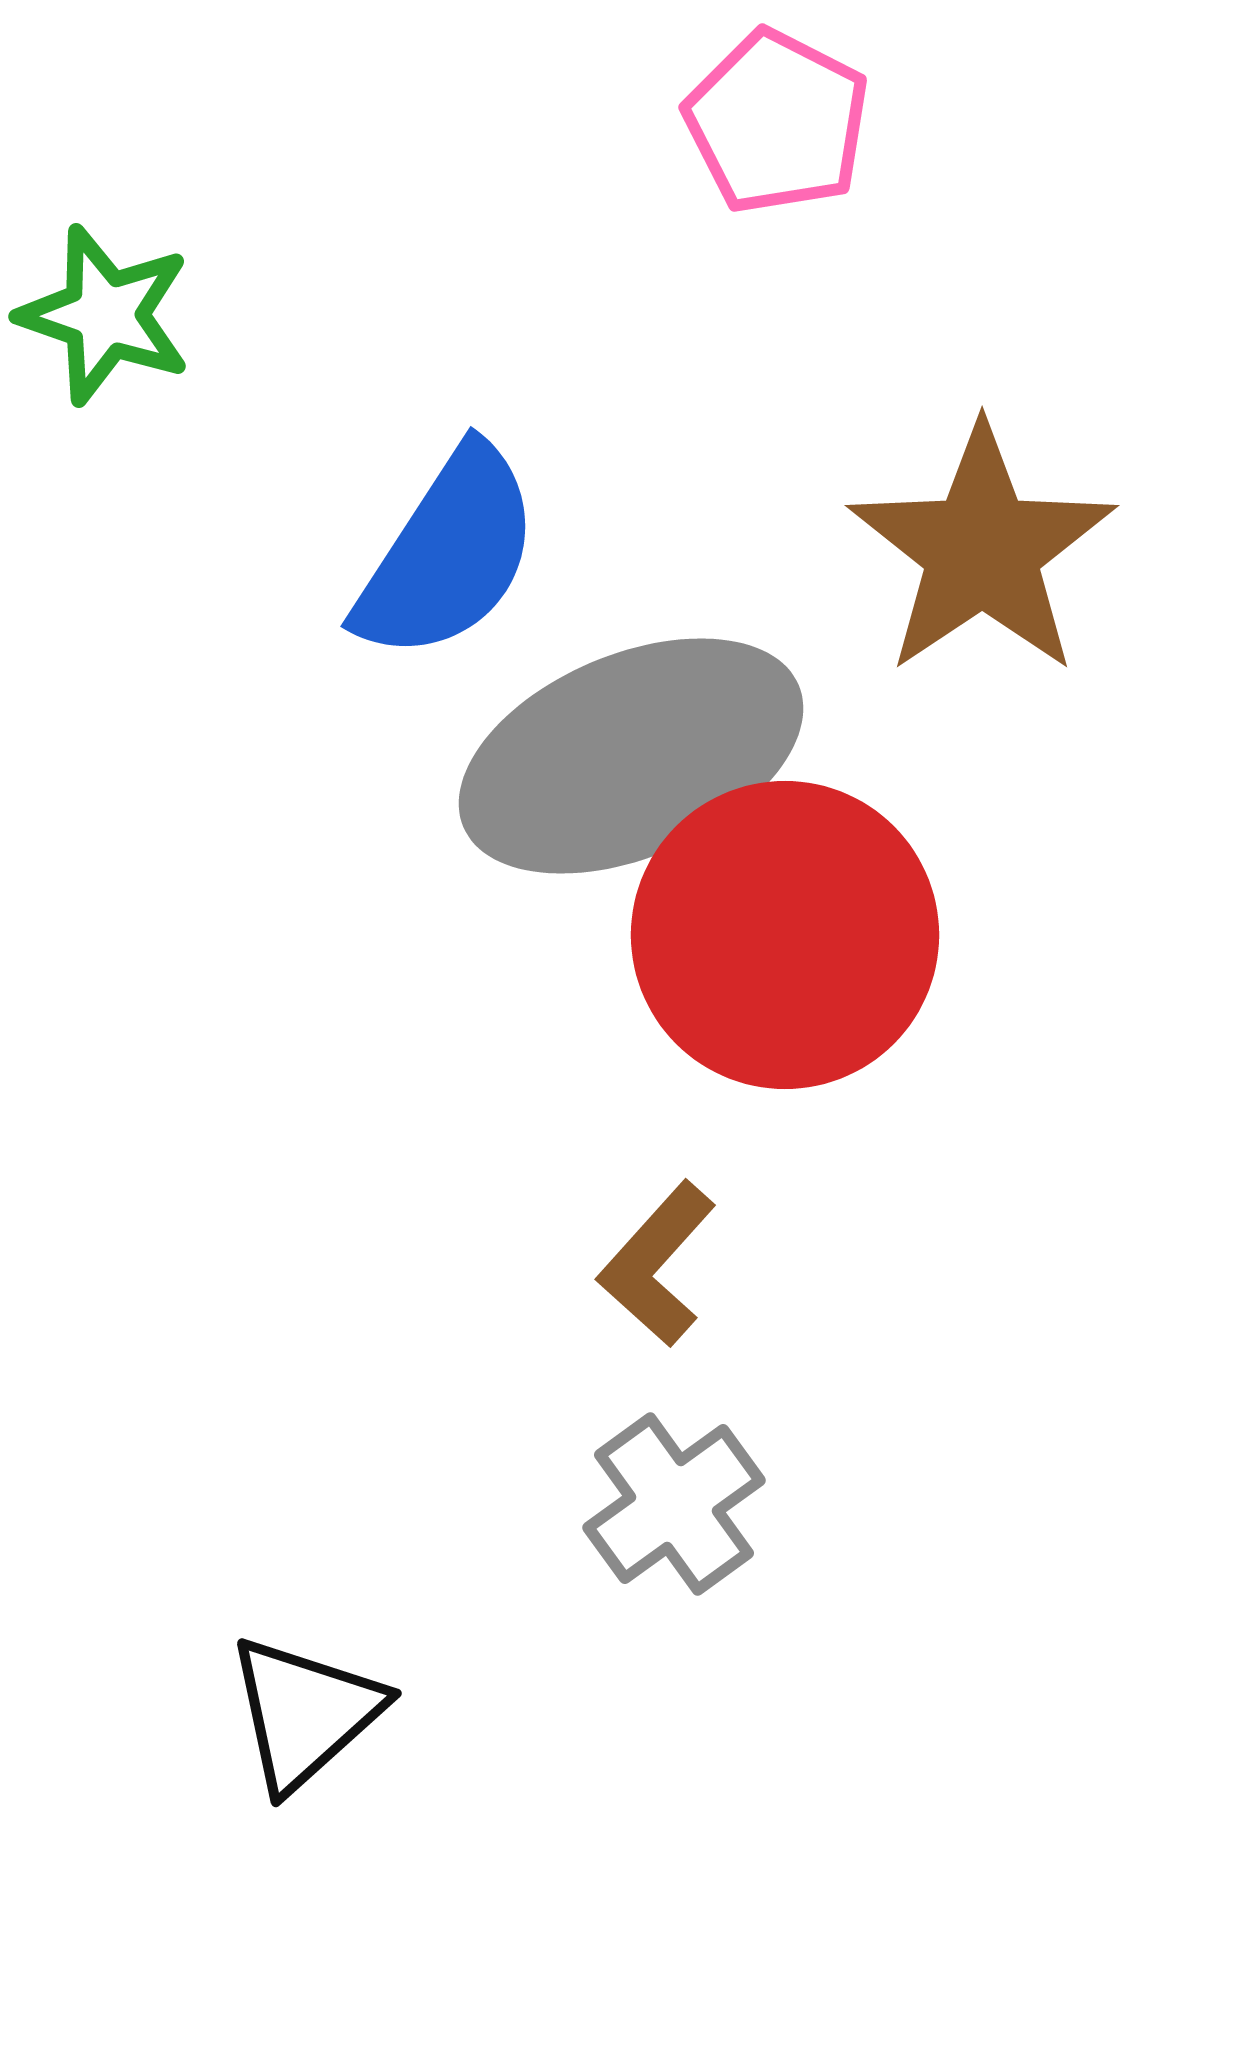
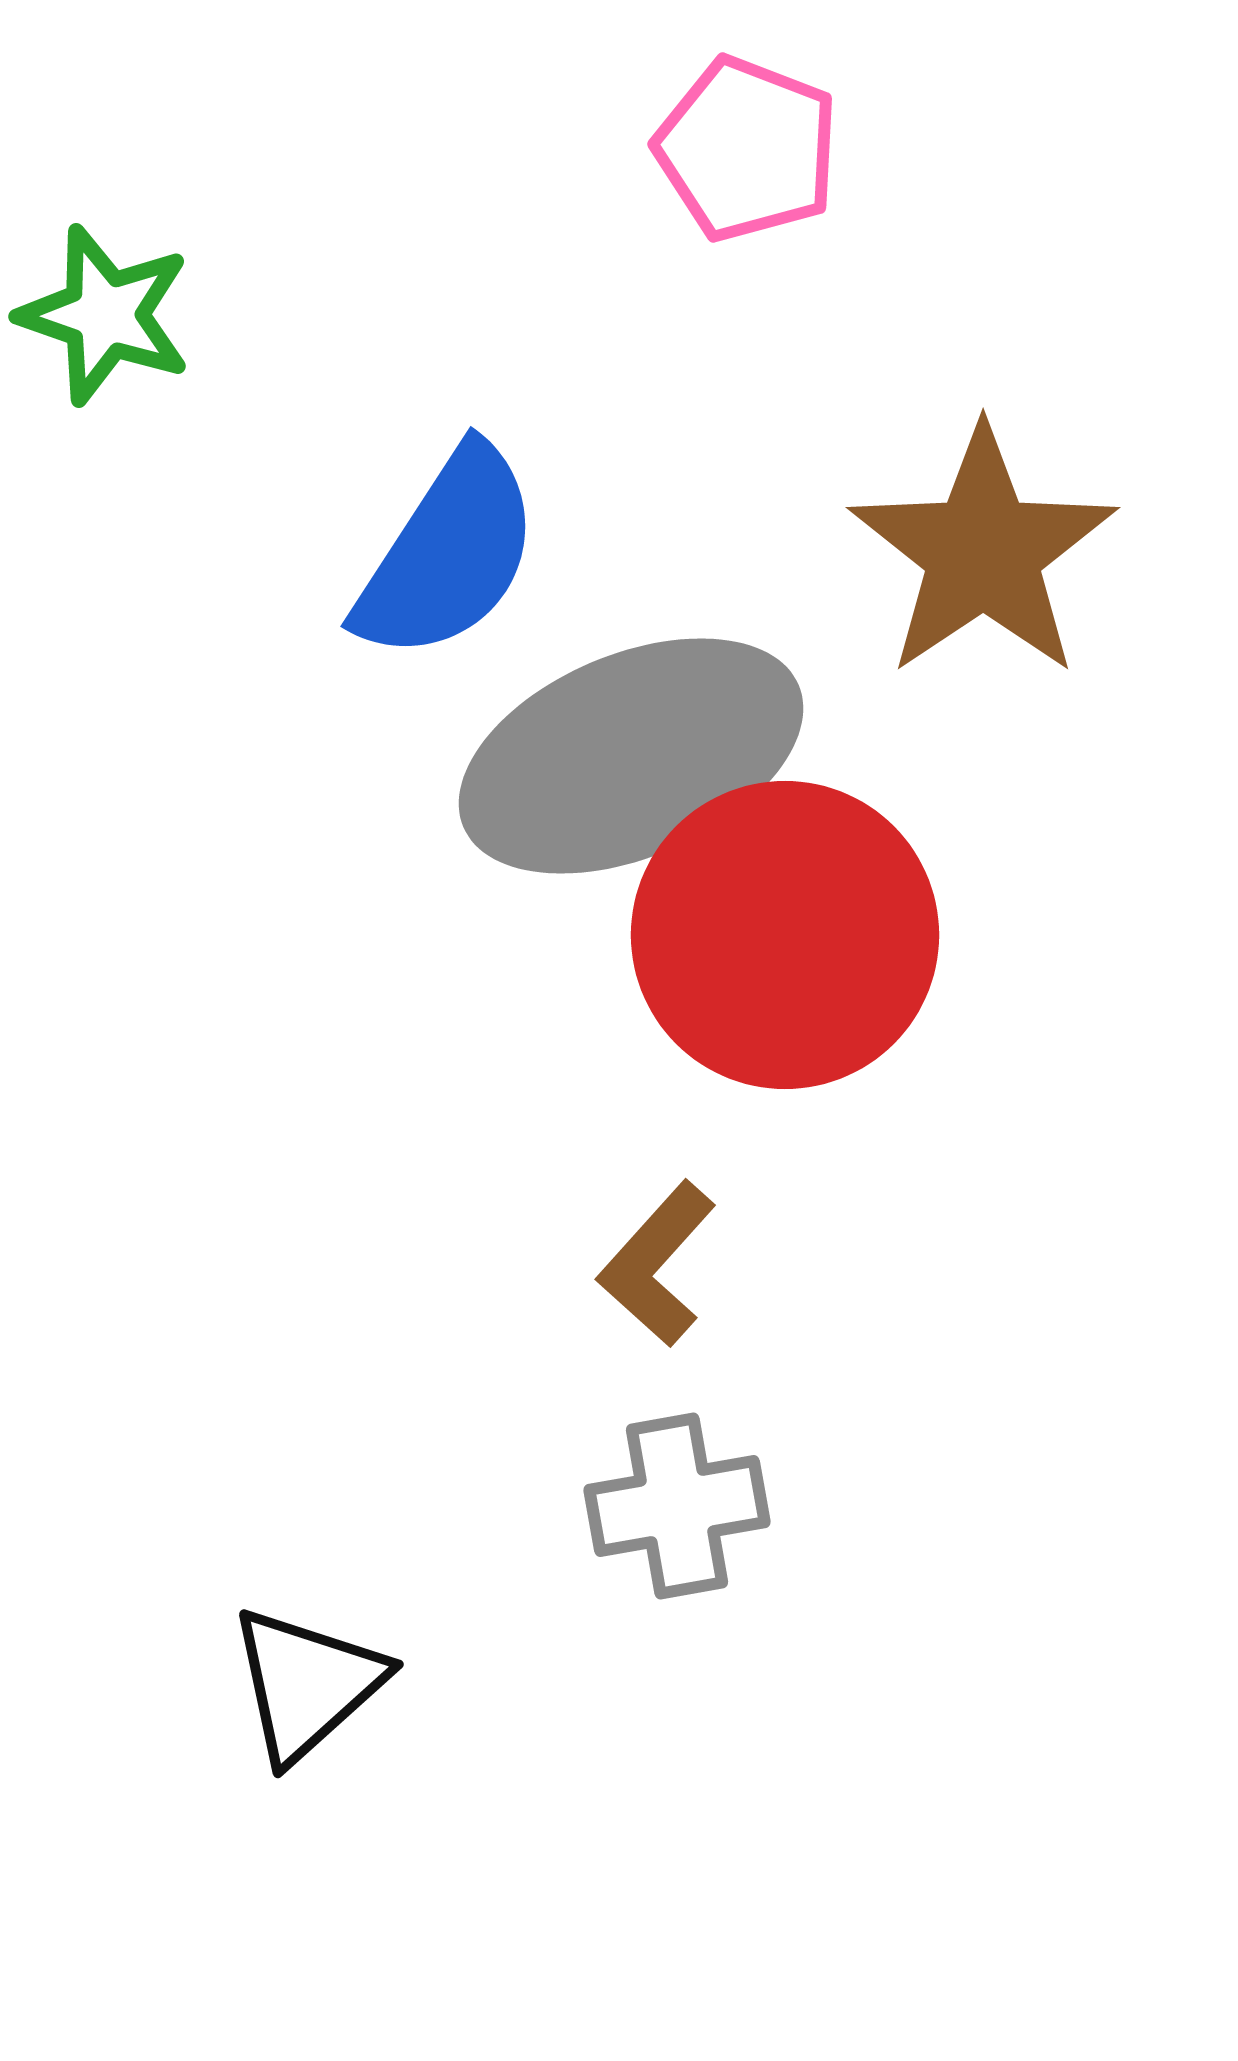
pink pentagon: moved 30 px left, 27 px down; rotated 6 degrees counterclockwise
brown star: moved 1 px right, 2 px down
gray cross: moved 3 px right, 2 px down; rotated 26 degrees clockwise
black triangle: moved 2 px right, 29 px up
